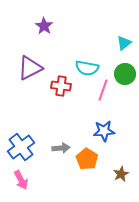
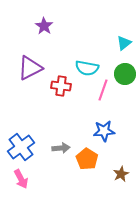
pink arrow: moved 1 px up
